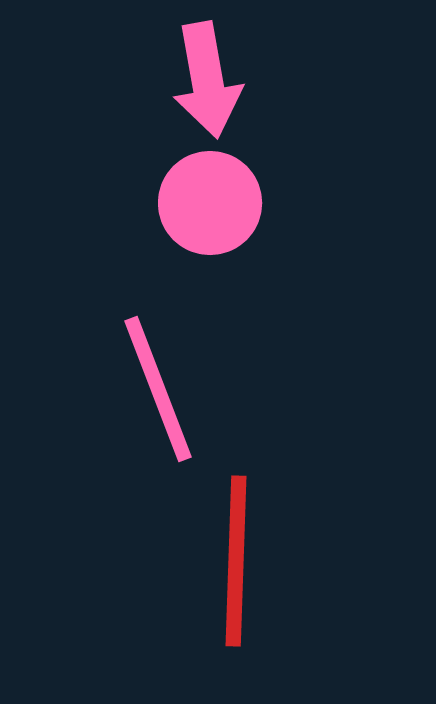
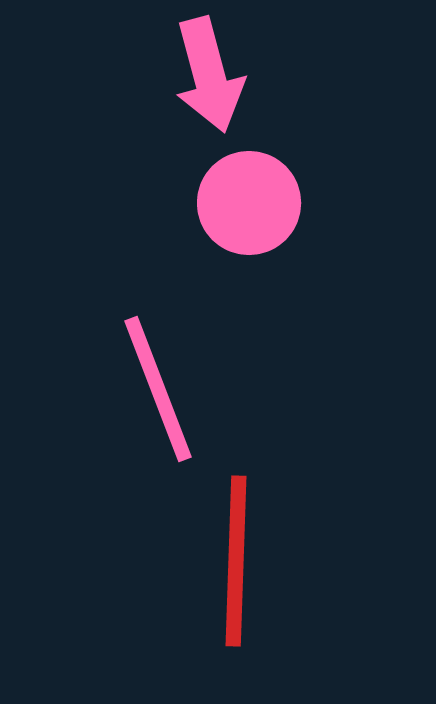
pink arrow: moved 2 px right, 5 px up; rotated 5 degrees counterclockwise
pink circle: moved 39 px right
